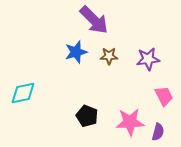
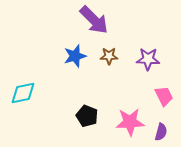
blue star: moved 1 px left, 4 px down
purple star: rotated 10 degrees clockwise
purple semicircle: moved 3 px right
